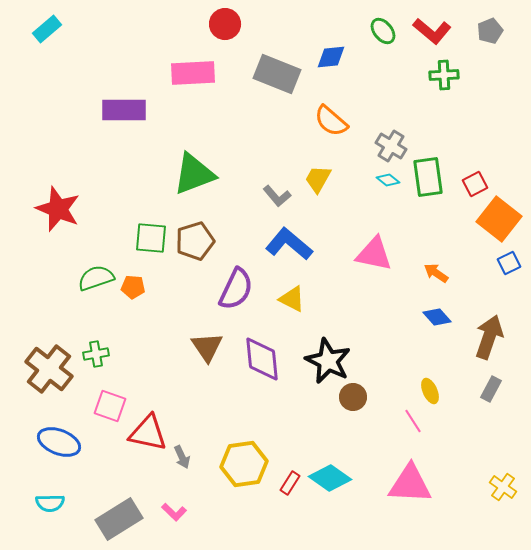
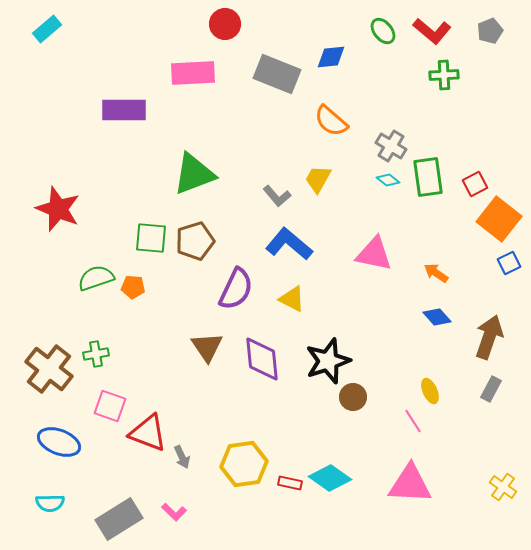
black star at (328, 361): rotated 27 degrees clockwise
red triangle at (148, 433): rotated 9 degrees clockwise
red rectangle at (290, 483): rotated 70 degrees clockwise
